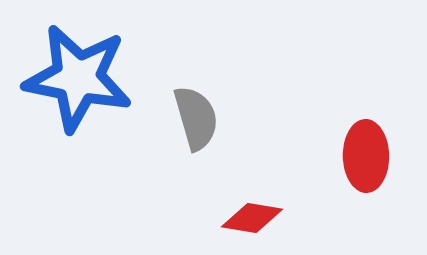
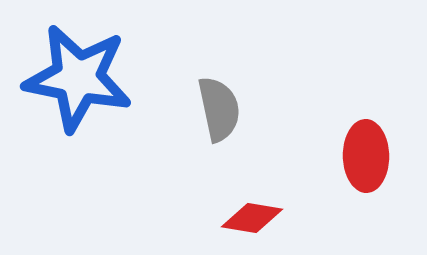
gray semicircle: moved 23 px right, 9 px up; rotated 4 degrees clockwise
